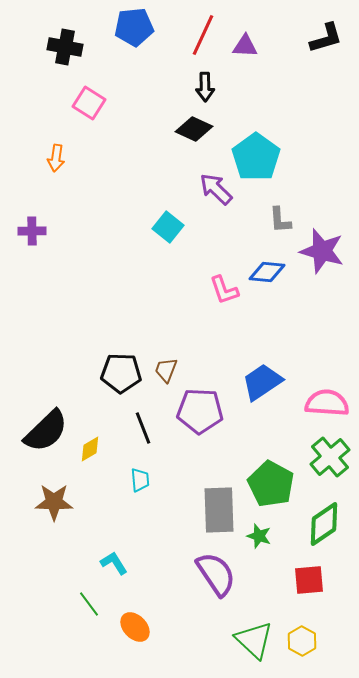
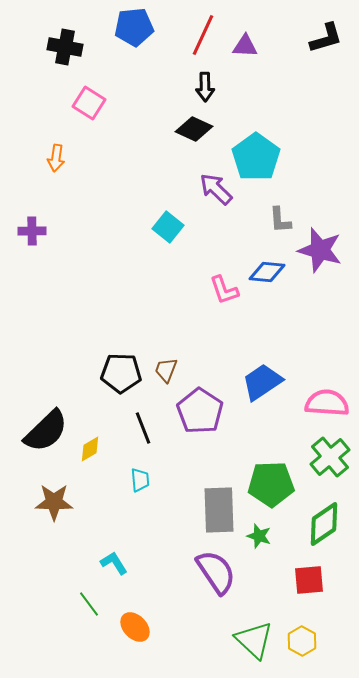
purple star: moved 2 px left, 1 px up
purple pentagon: rotated 30 degrees clockwise
green pentagon: rotated 30 degrees counterclockwise
purple semicircle: moved 2 px up
